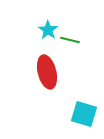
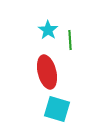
green line: rotated 72 degrees clockwise
cyan square: moved 27 px left, 5 px up
